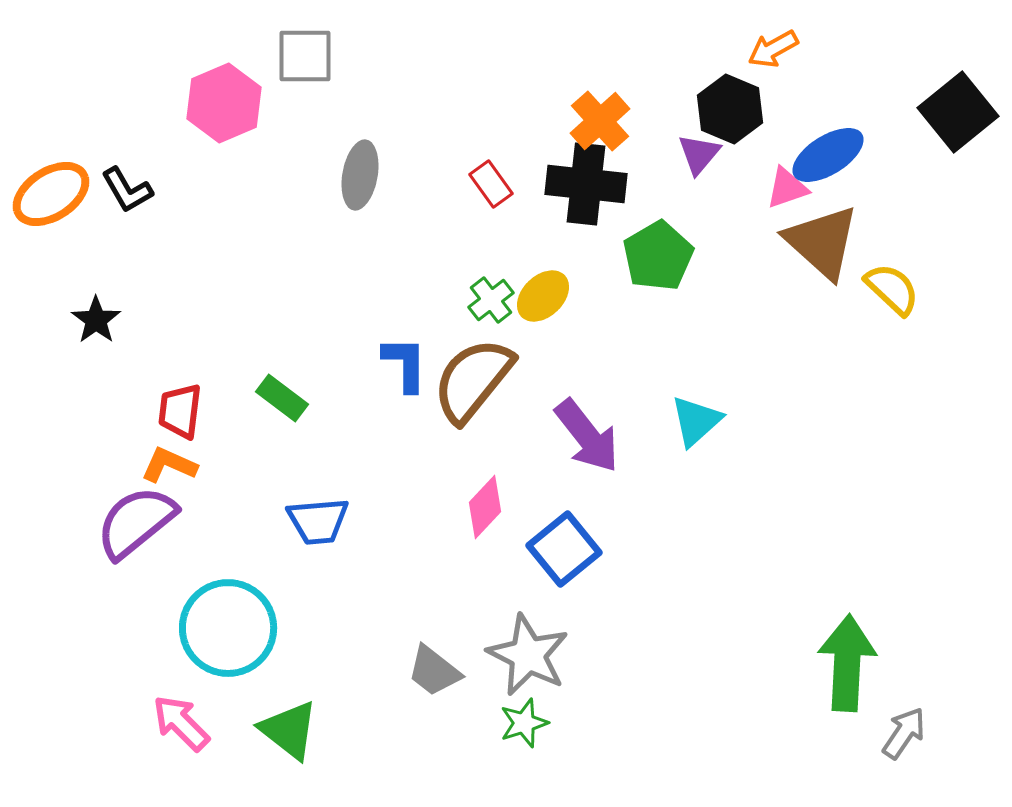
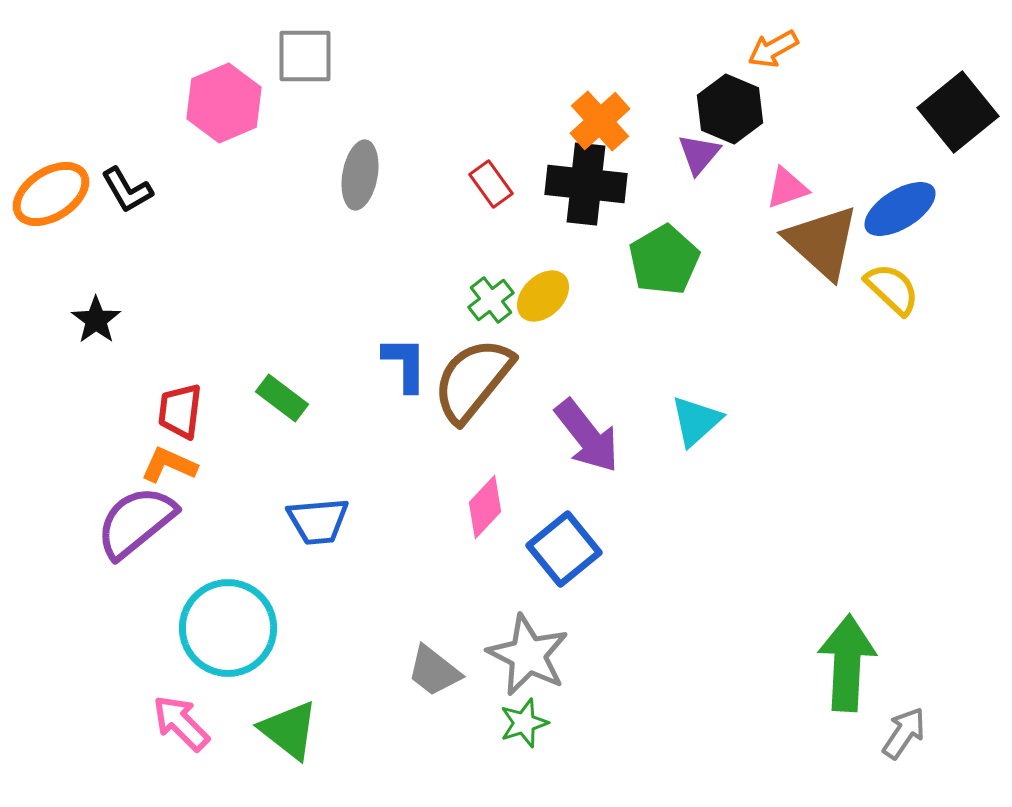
blue ellipse: moved 72 px right, 54 px down
green pentagon: moved 6 px right, 4 px down
